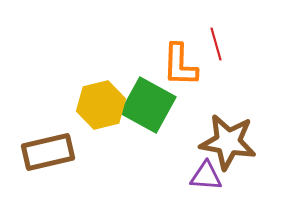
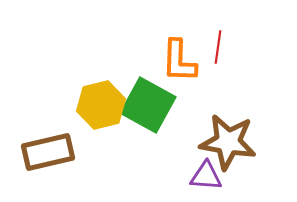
red line: moved 2 px right, 3 px down; rotated 24 degrees clockwise
orange L-shape: moved 1 px left, 4 px up
